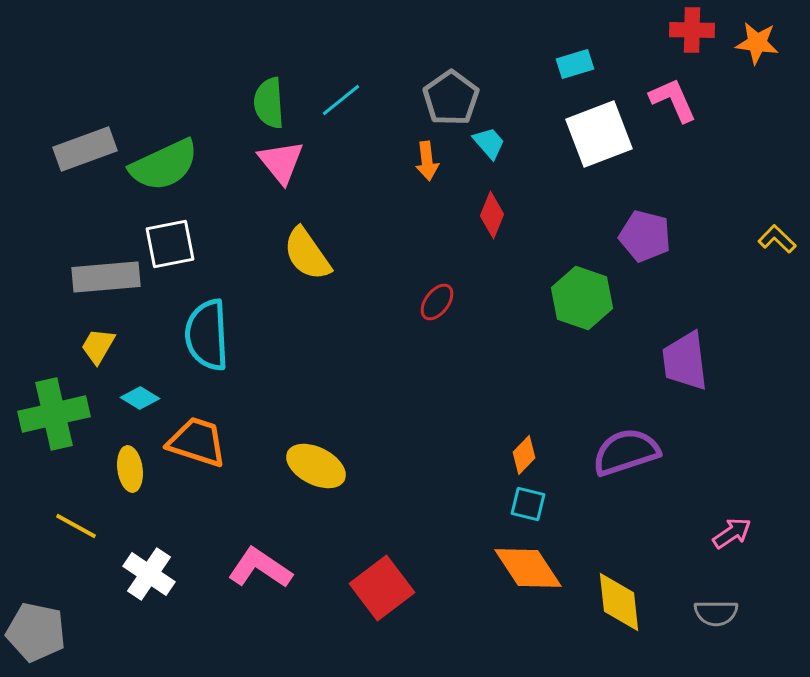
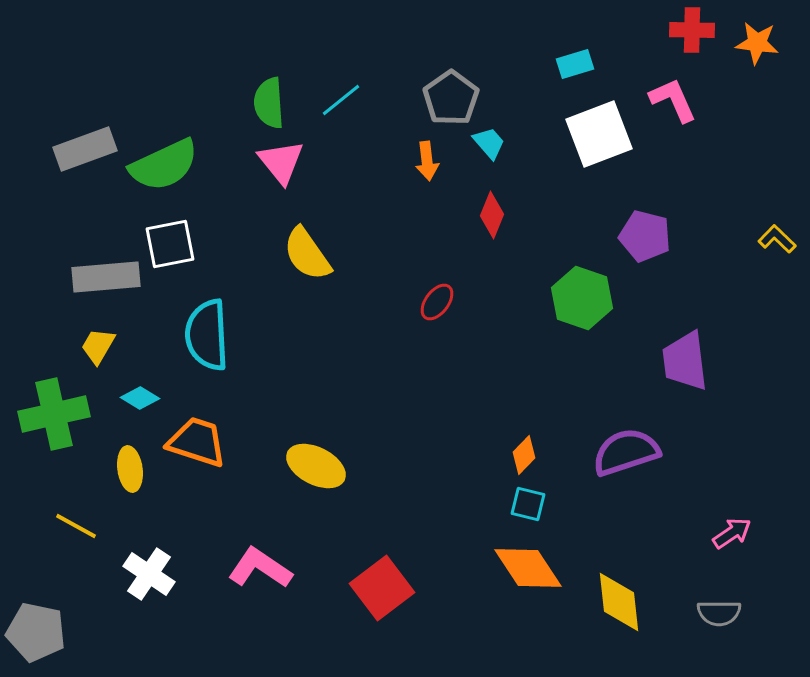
gray semicircle at (716, 613): moved 3 px right
